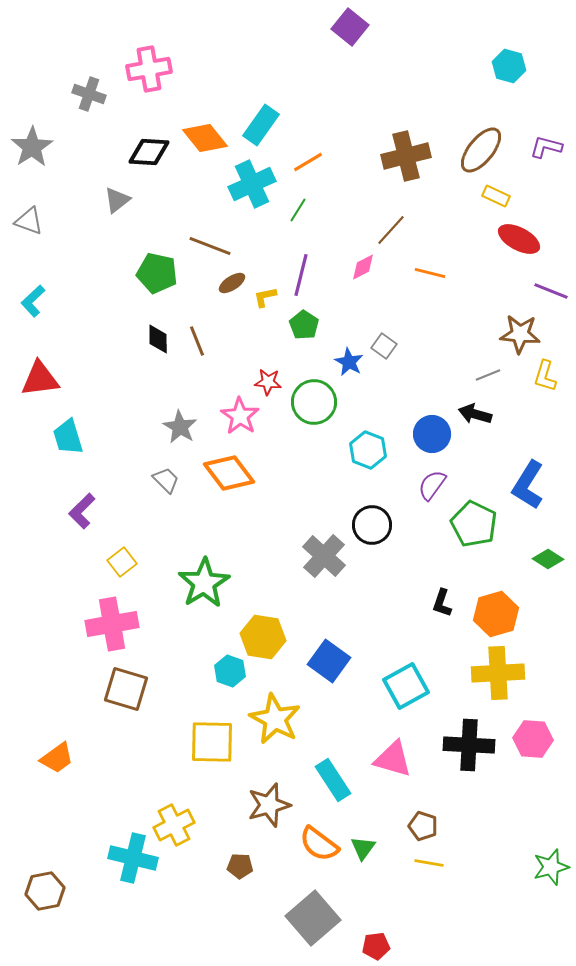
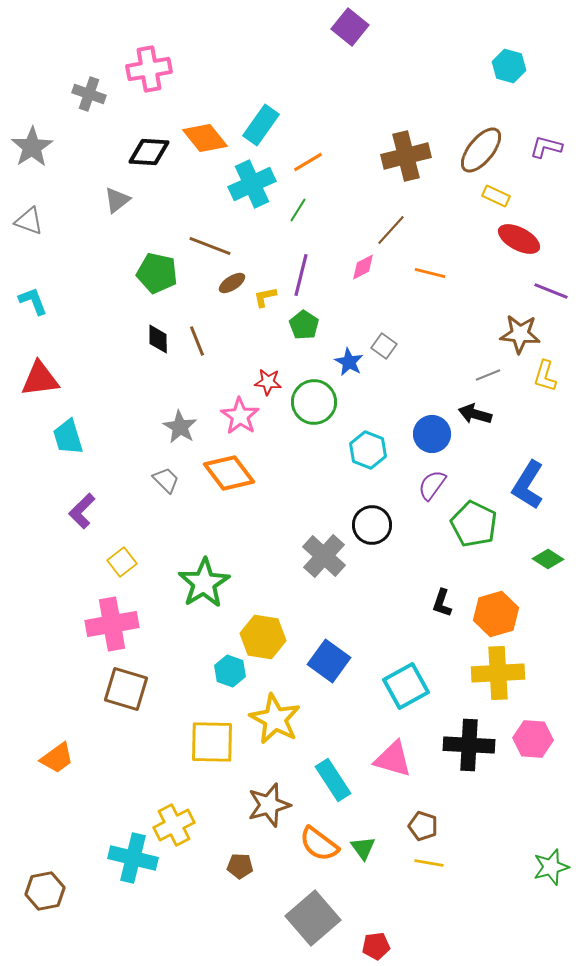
cyan L-shape at (33, 301): rotated 112 degrees clockwise
green triangle at (363, 848): rotated 12 degrees counterclockwise
